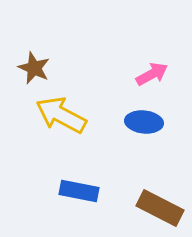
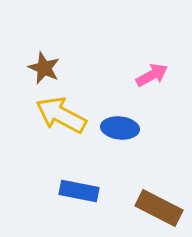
brown star: moved 10 px right
pink arrow: moved 1 px down
blue ellipse: moved 24 px left, 6 px down
brown rectangle: moved 1 px left
